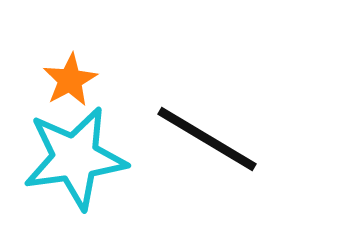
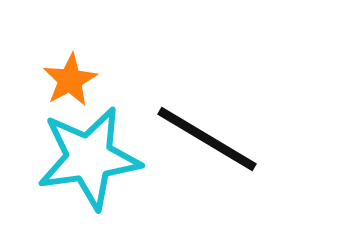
cyan star: moved 14 px right
